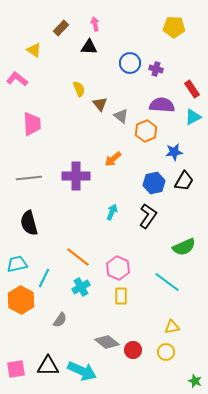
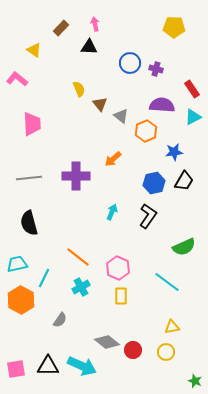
cyan arrow at (82, 371): moved 5 px up
